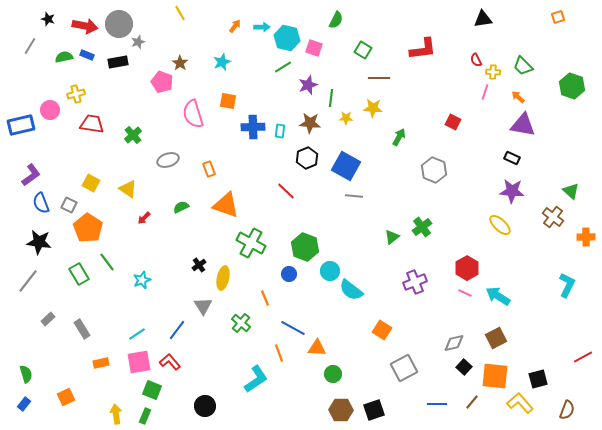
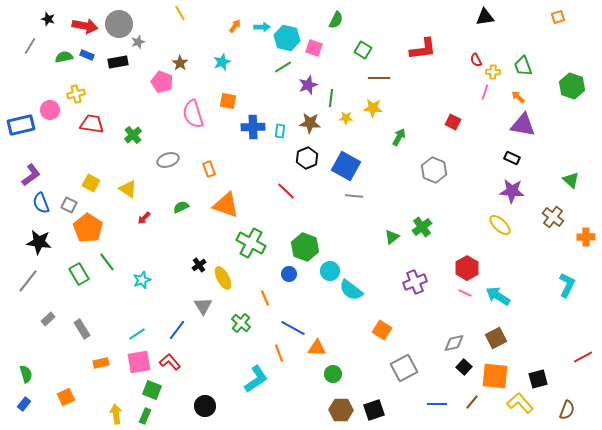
black triangle at (483, 19): moved 2 px right, 2 px up
green trapezoid at (523, 66): rotated 25 degrees clockwise
green triangle at (571, 191): moved 11 px up
yellow ellipse at (223, 278): rotated 40 degrees counterclockwise
